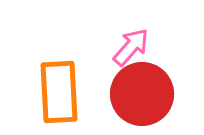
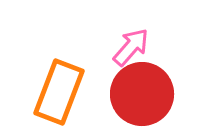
orange rectangle: rotated 24 degrees clockwise
